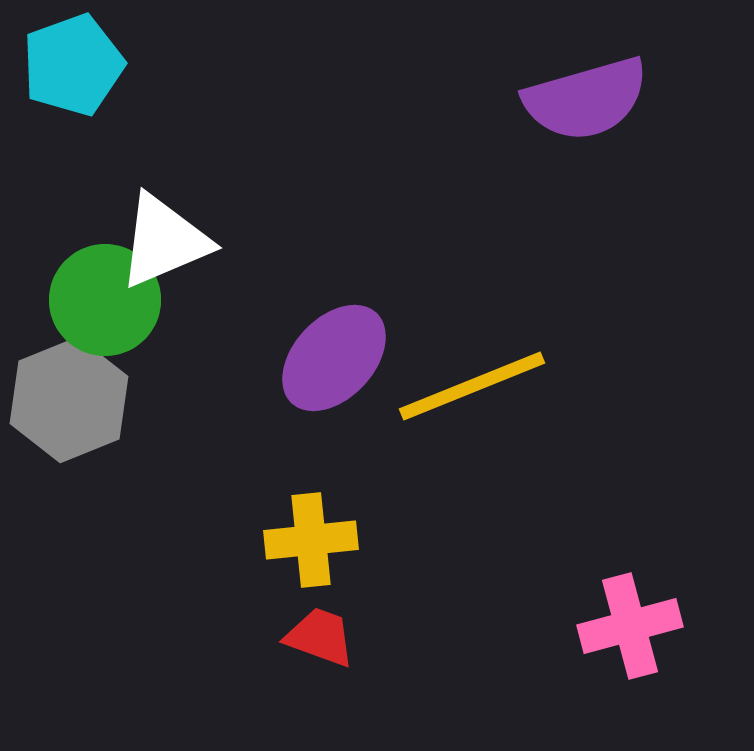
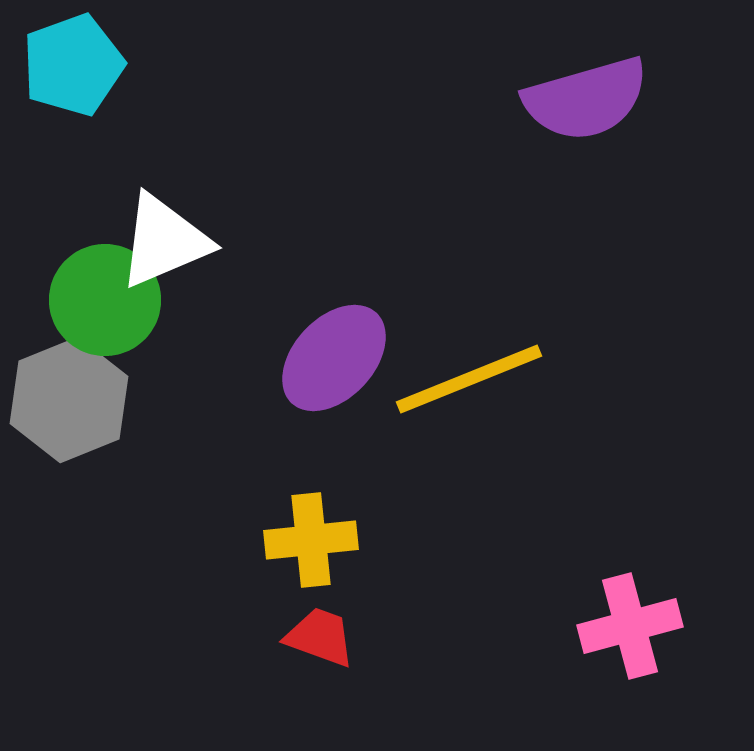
yellow line: moved 3 px left, 7 px up
